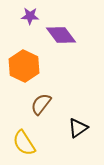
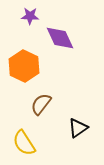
purple diamond: moved 1 px left, 3 px down; rotated 12 degrees clockwise
